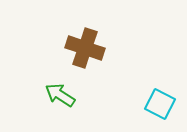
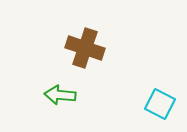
green arrow: rotated 28 degrees counterclockwise
